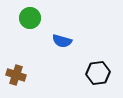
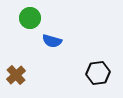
blue semicircle: moved 10 px left
brown cross: rotated 30 degrees clockwise
